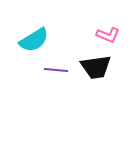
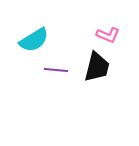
black trapezoid: moved 1 px right; rotated 68 degrees counterclockwise
